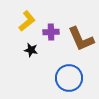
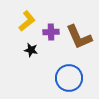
brown L-shape: moved 2 px left, 2 px up
